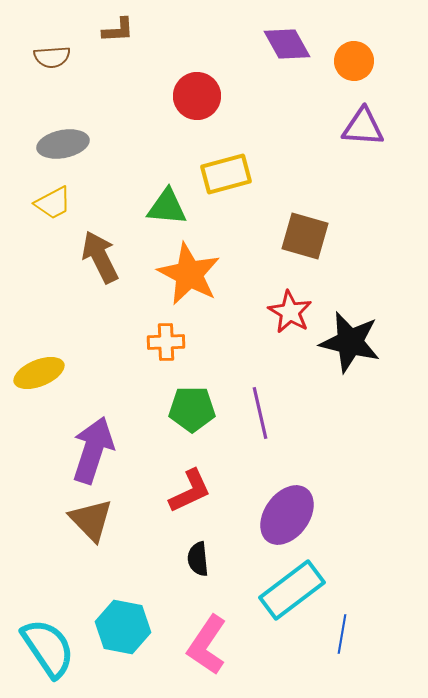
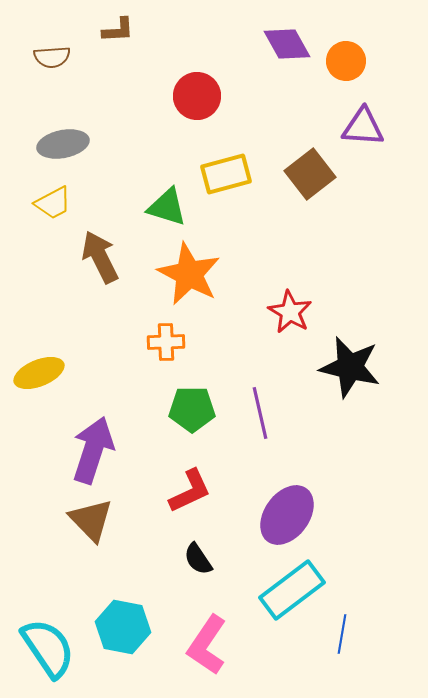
orange circle: moved 8 px left
green triangle: rotated 12 degrees clockwise
brown square: moved 5 px right, 62 px up; rotated 36 degrees clockwise
black star: moved 25 px down
black semicircle: rotated 28 degrees counterclockwise
